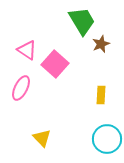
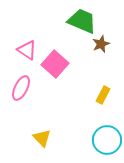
green trapezoid: rotated 36 degrees counterclockwise
yellow rectangle: moved 2 px right; rotated 24 degrees clockwise
cyan circle: moved 1 px down
